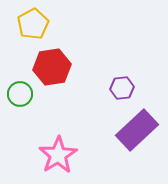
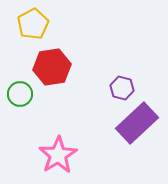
purple hexagon: rotated 20 degrees clockwise
purple rectangle: moved 7 px up
